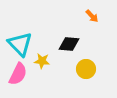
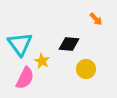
orange arrow: moved 4 px right, 3 px down
cyan triangle: rotated 8 degrees clockwise
yellow star: rotated 21 degrees clockwise
pink semicircle: moved 7 px right, 4 px down
